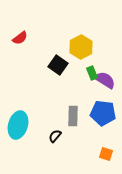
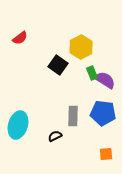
black semicircle: rotated 24 degrees clockwise
orange square: rotated 24 degrees counterclockwise
